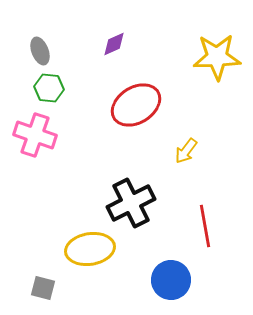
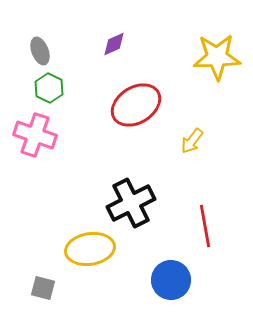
green hexagon: rotated 20 degrees clockwise
yellow arrow: moved 6 px right, 10 px up
